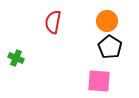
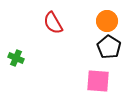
red semicircle: moved 1 px down; rotated 40 degrees counterclockwise
black pentagon: moved 1 px left
pink square: moved 1 px left
